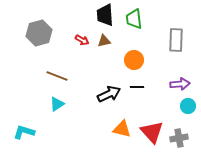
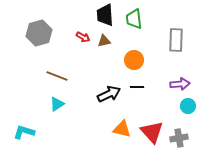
red arrow: moved 1 px right, 3 px up
